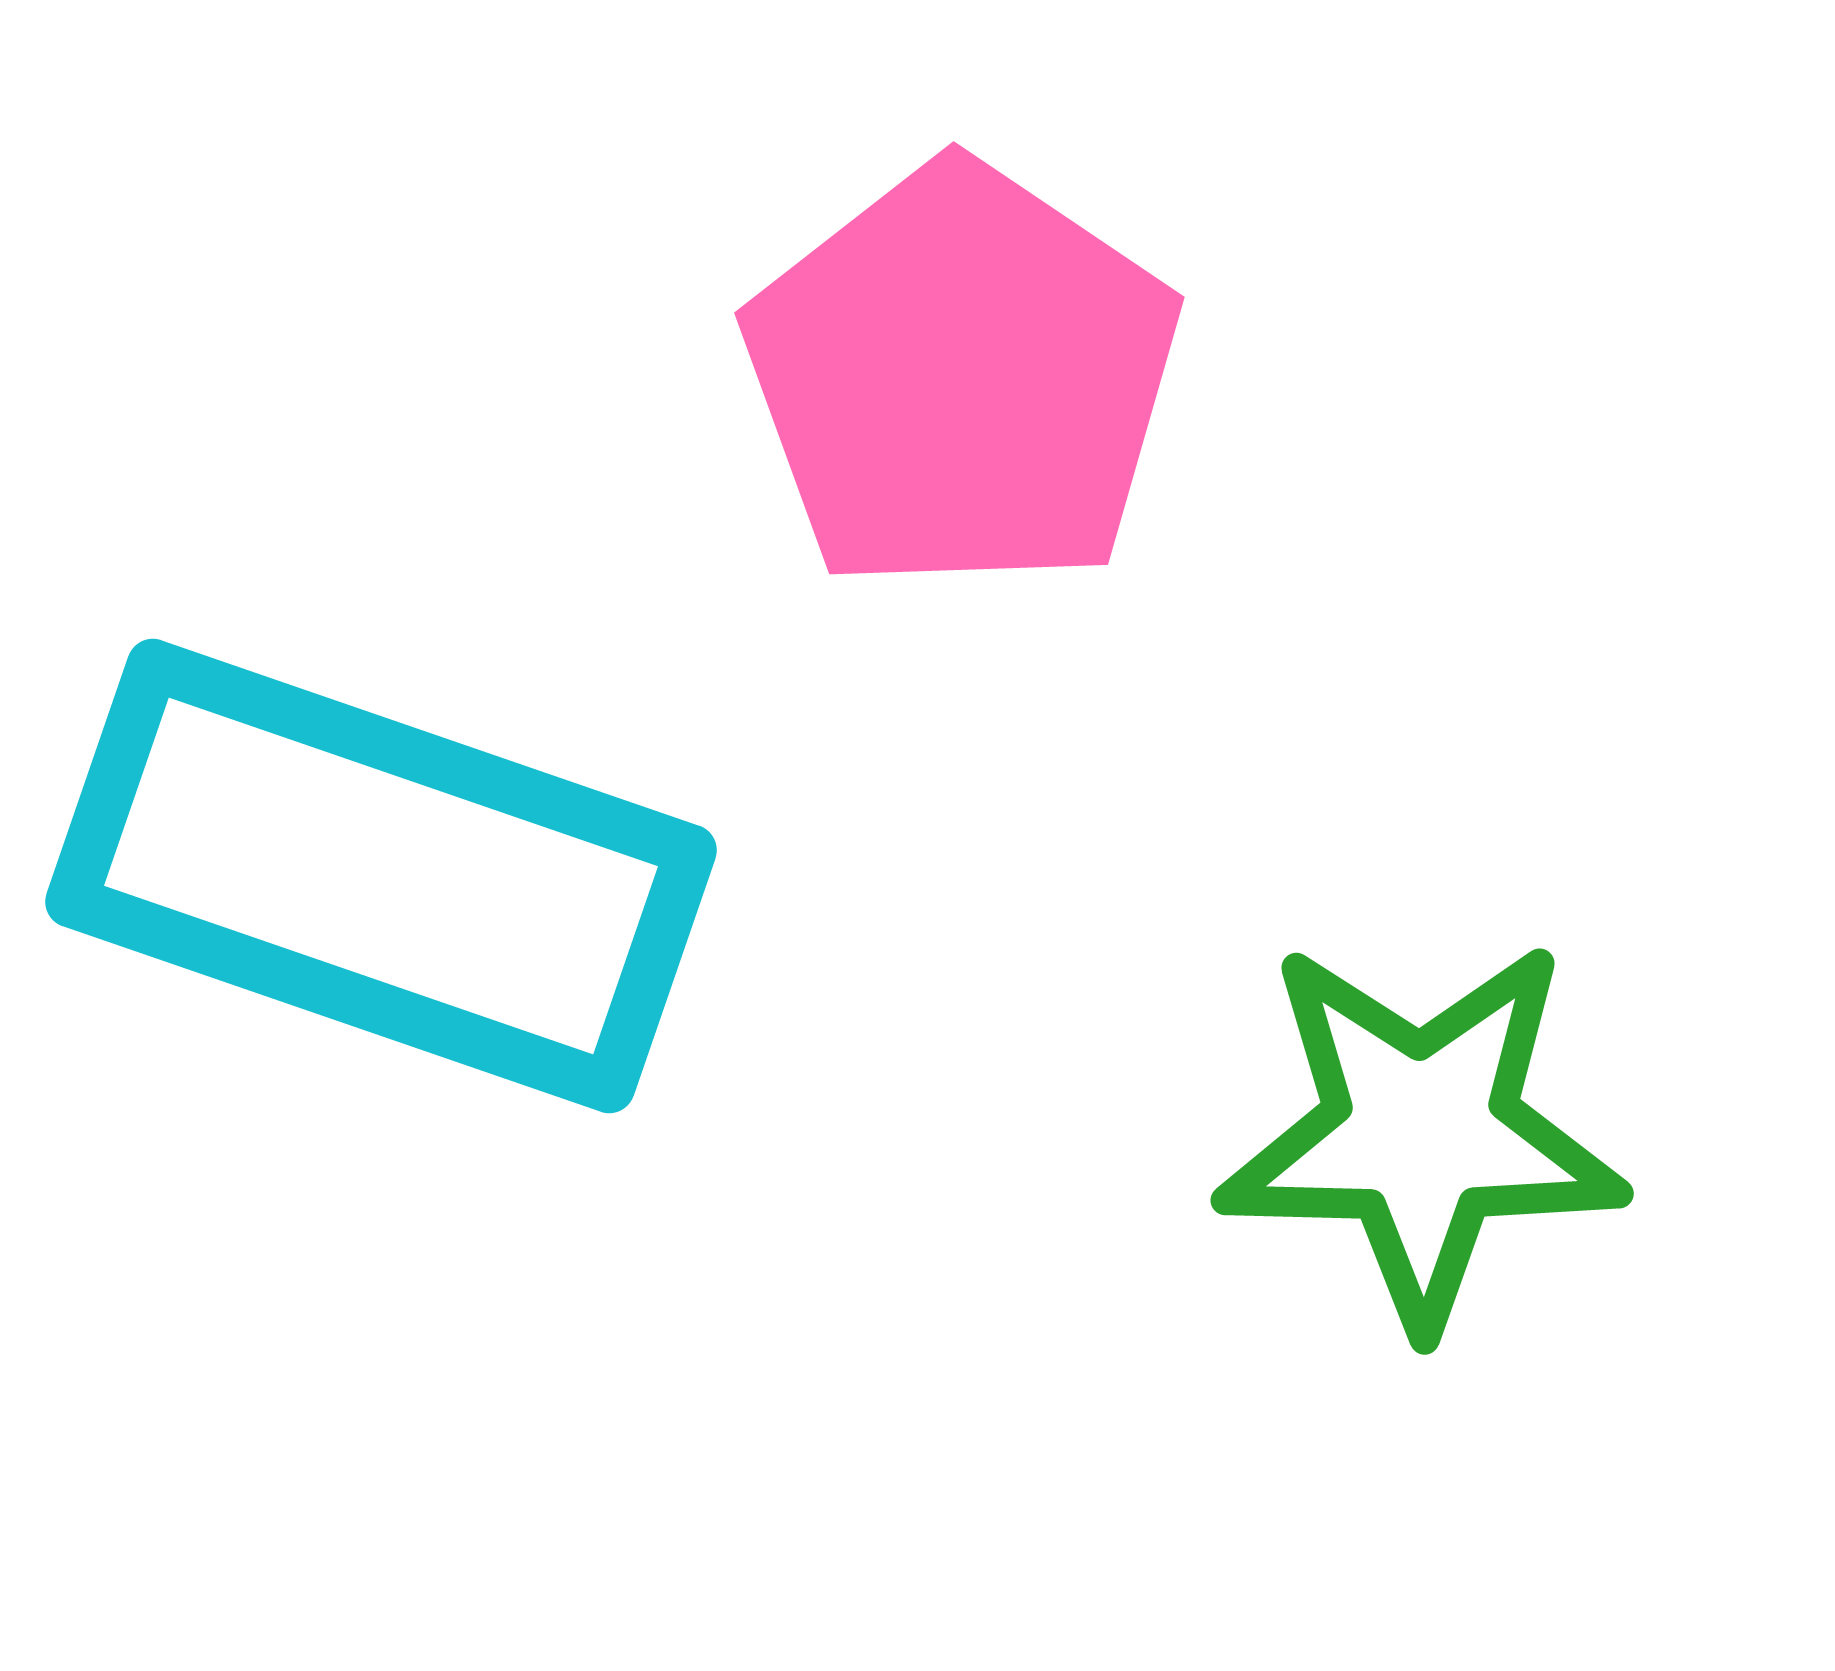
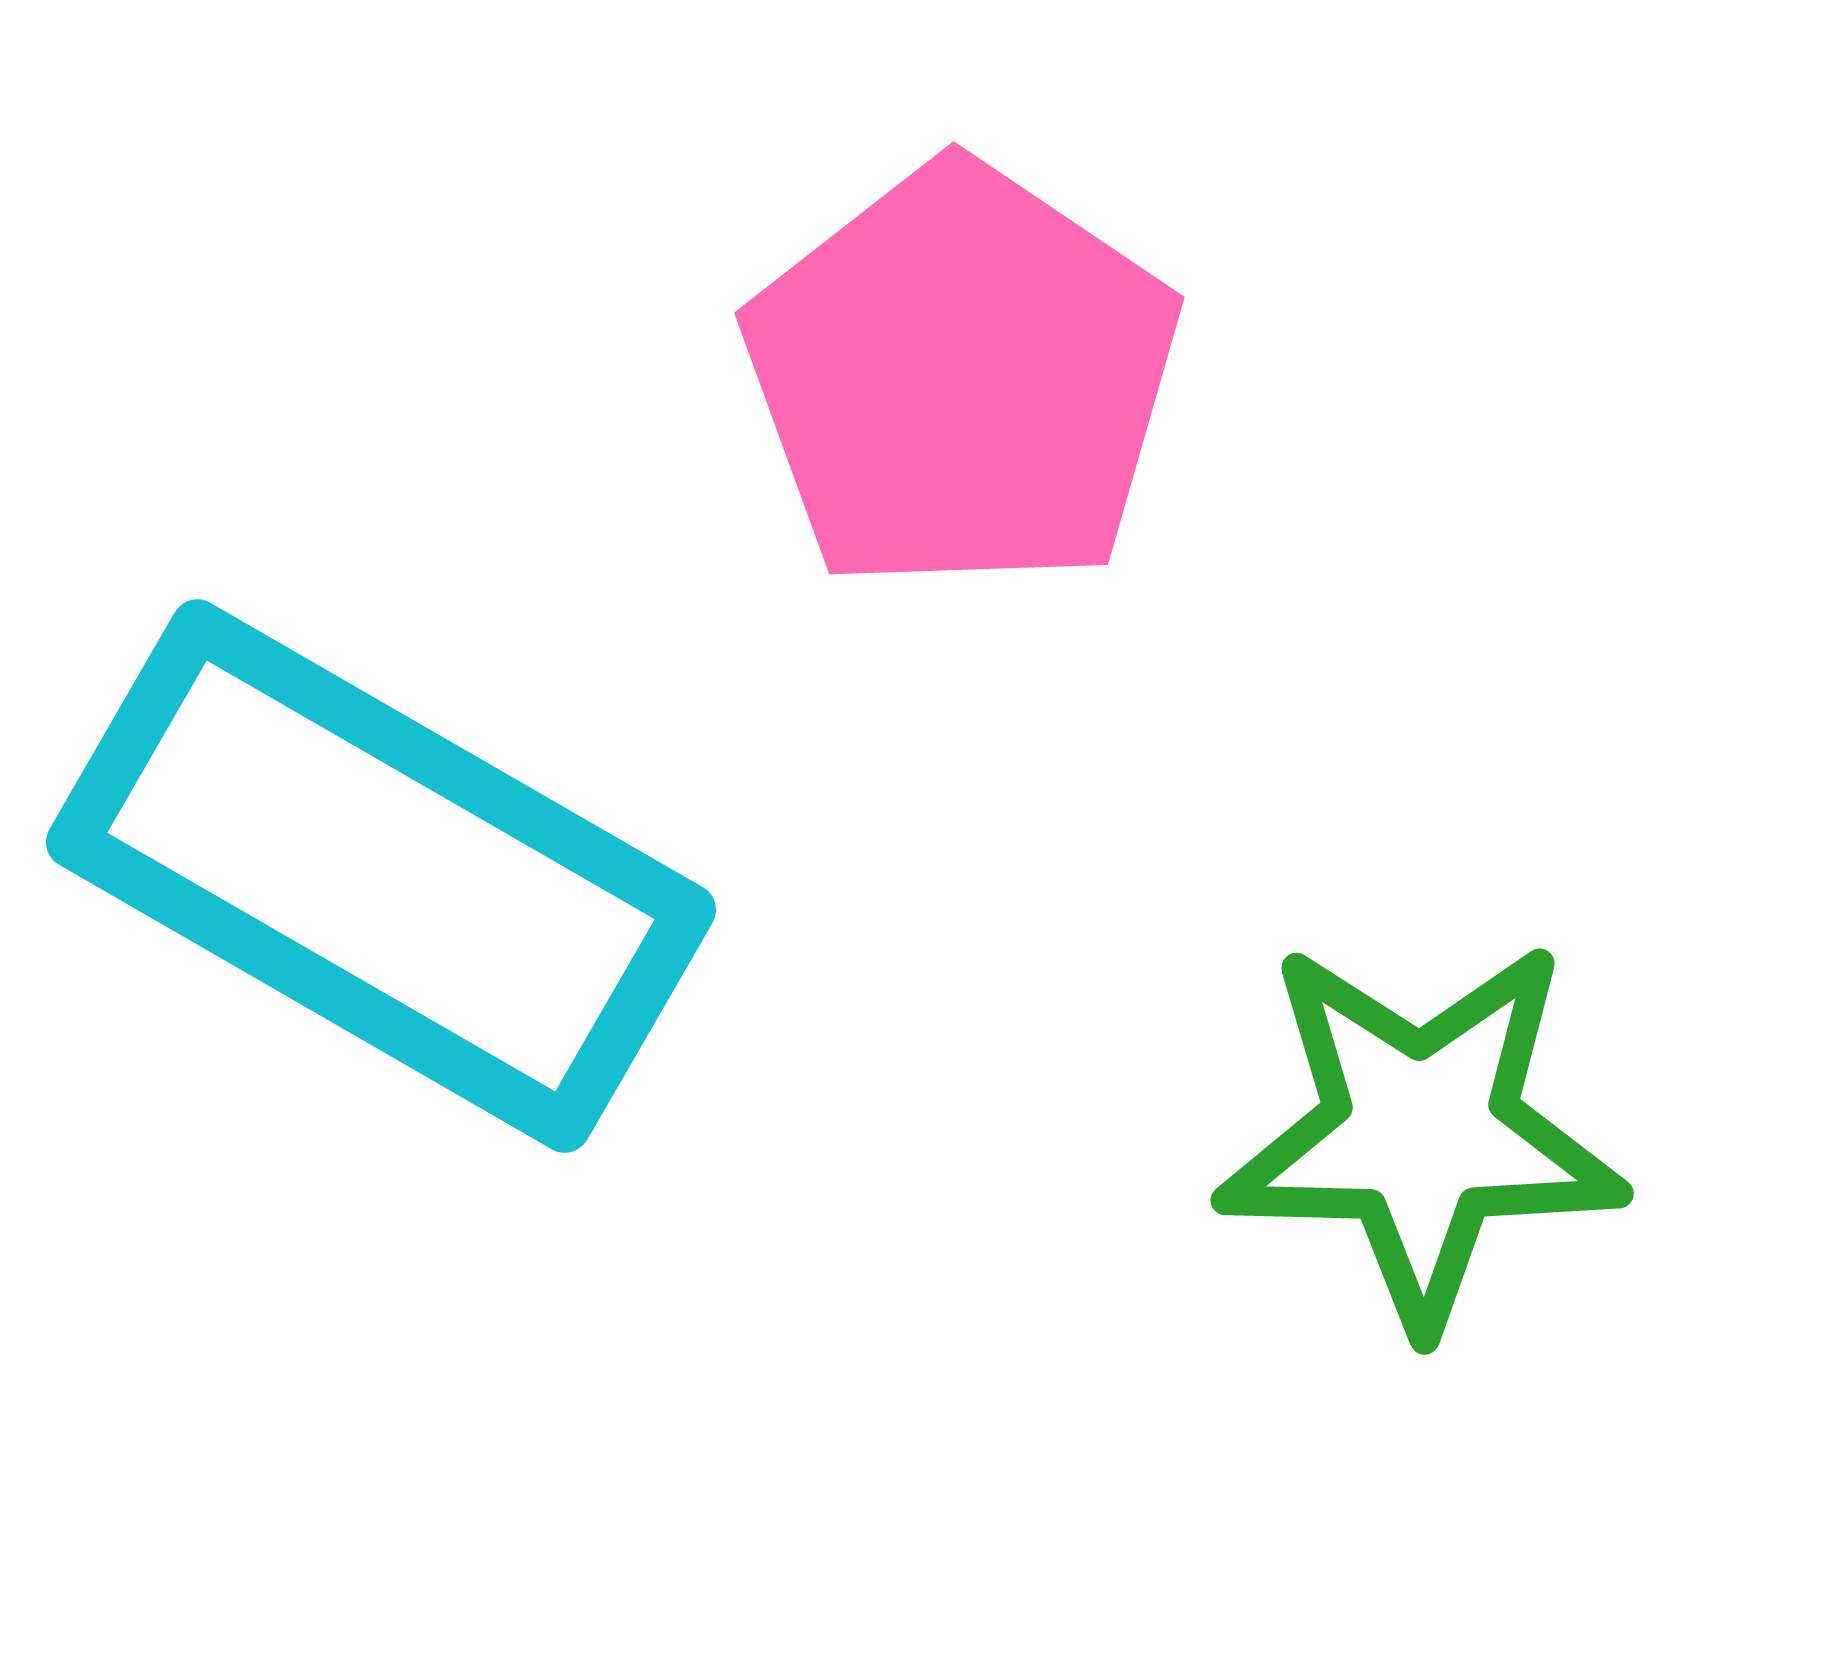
cyan rectangle: rotated 11 degrees clockwise
